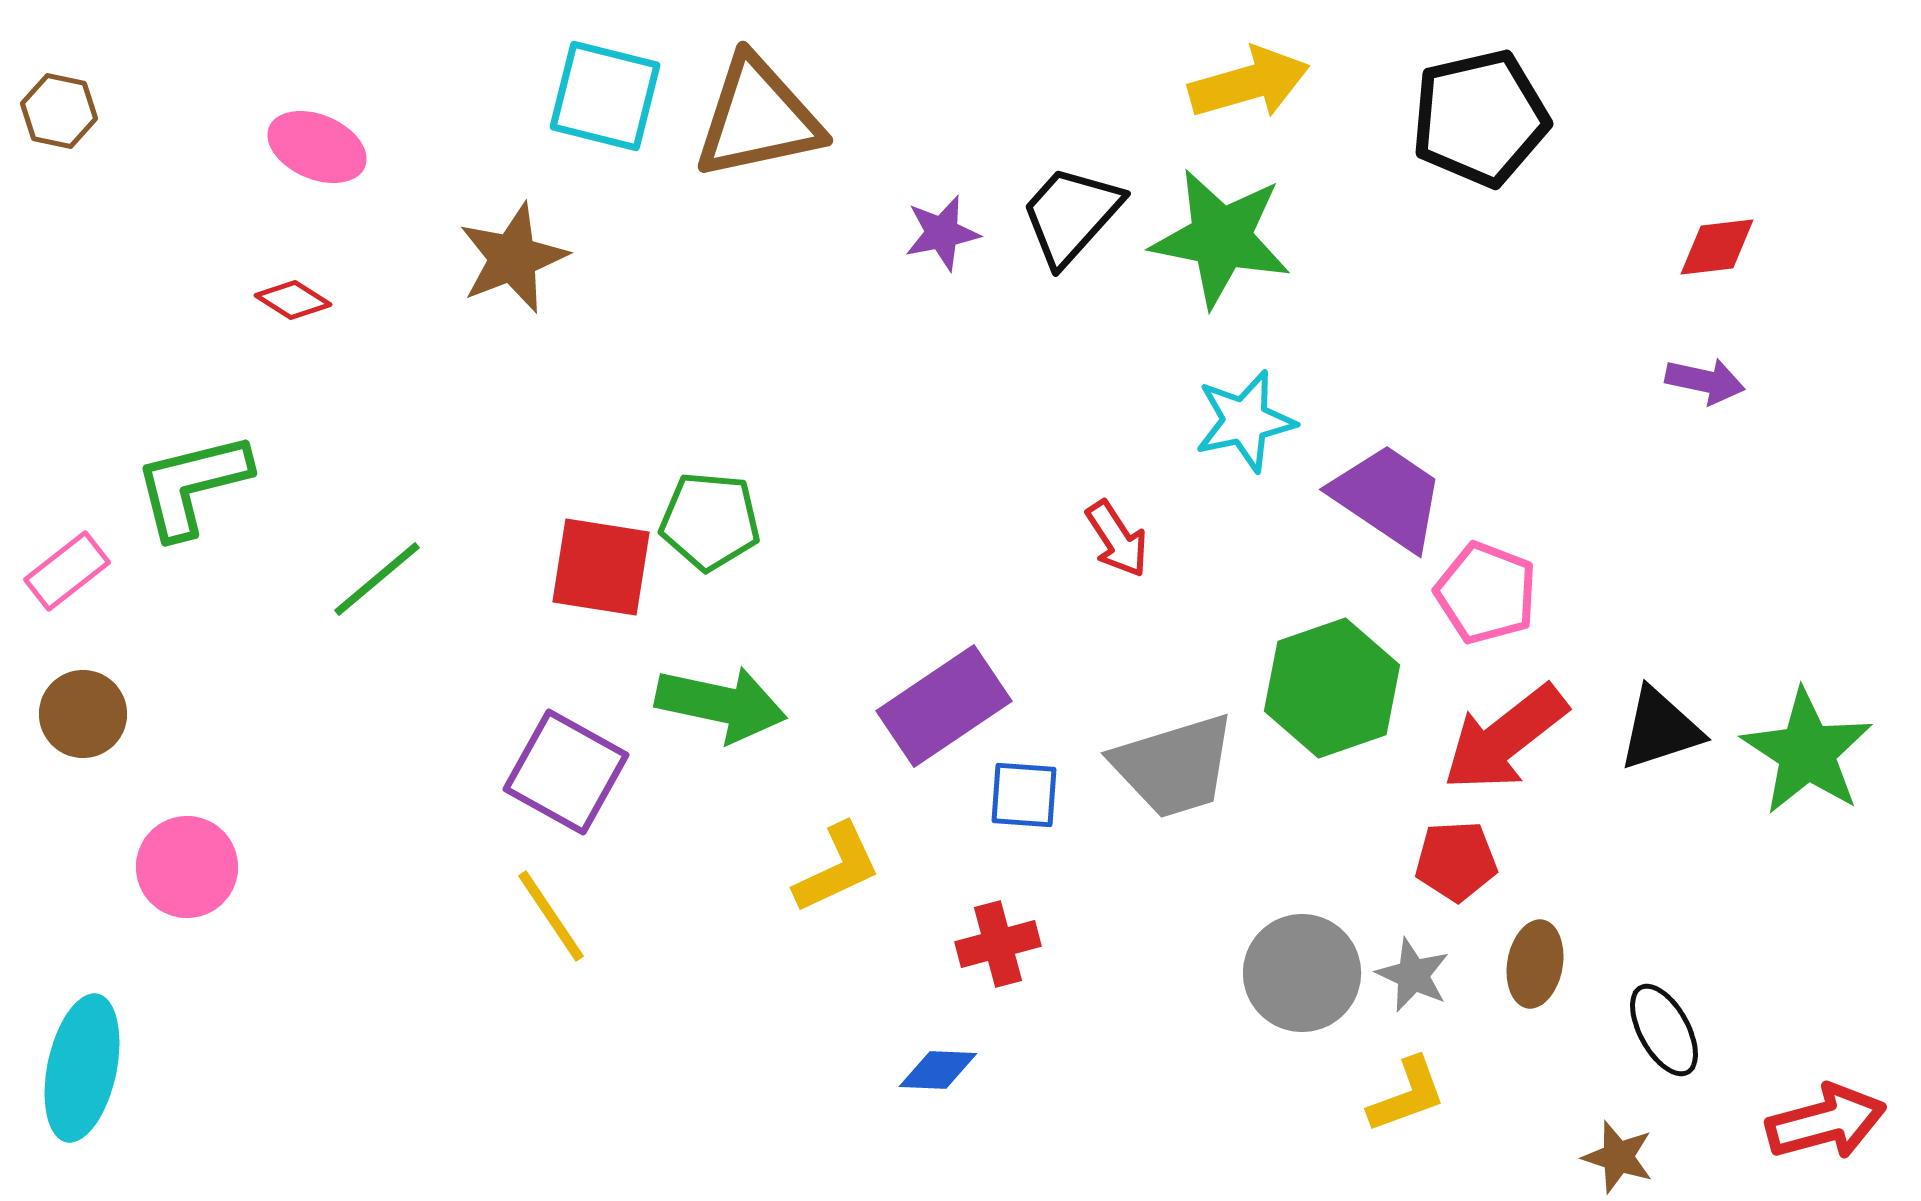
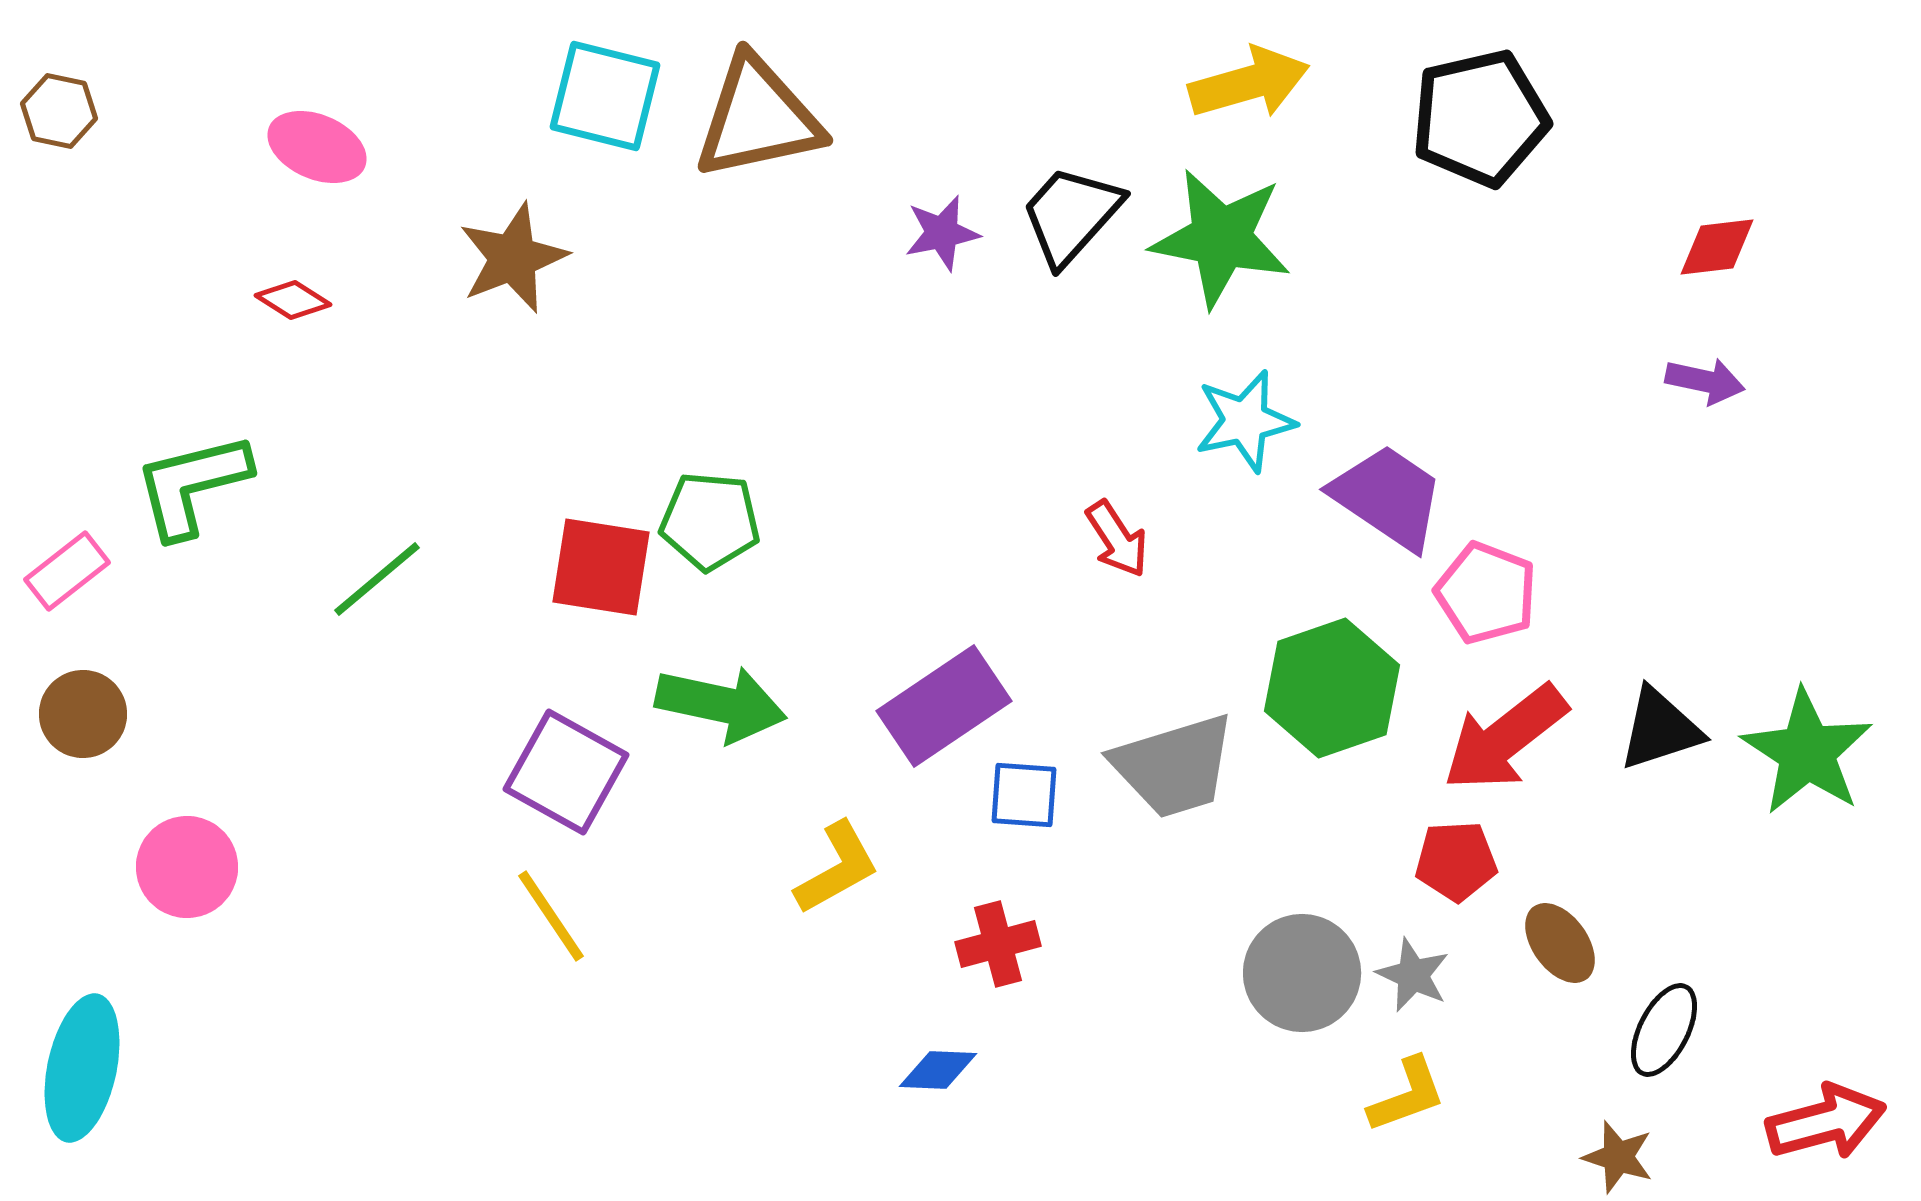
yellow L-shape at (837, 868): rotated 4 degrees counterclockwise
brown ellipse at (1535, 964): moved 25 px right, 21 px up; rotated 46 degrees counterclockwise
black ellipse at (1664, 1030): rotated 56 degrees clockwise
